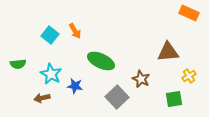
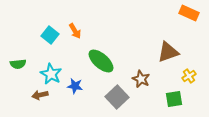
brown triangle: rotated 15 degrees counterclockwise
green ellipse: rotated 16 degrees clockwise
brown arrow: moved 2 px left, 3 px up
